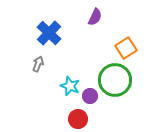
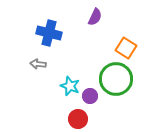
blue cross: rotated 30 degrees counterclockwise
orange square: rotated 25 degrees counterclockwise
gray arrow: rotated 105 degrees counterclockwise
green circle: moved 1 px right, 1 px up
